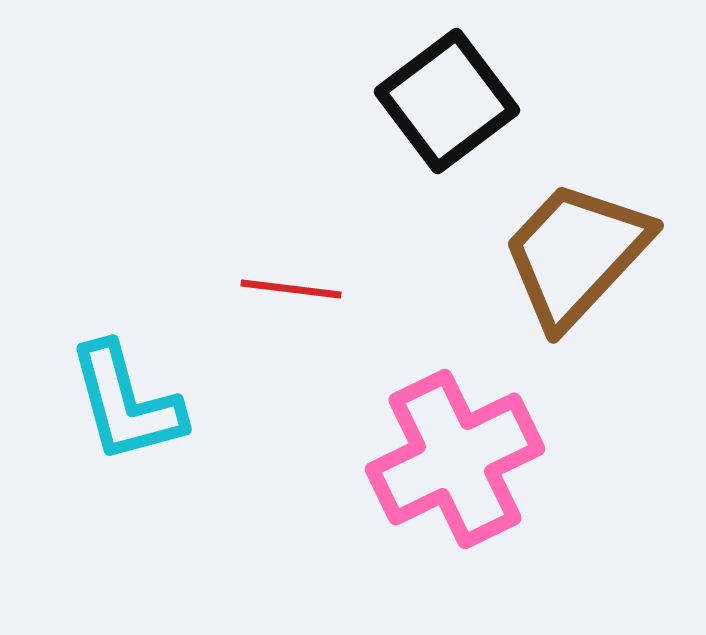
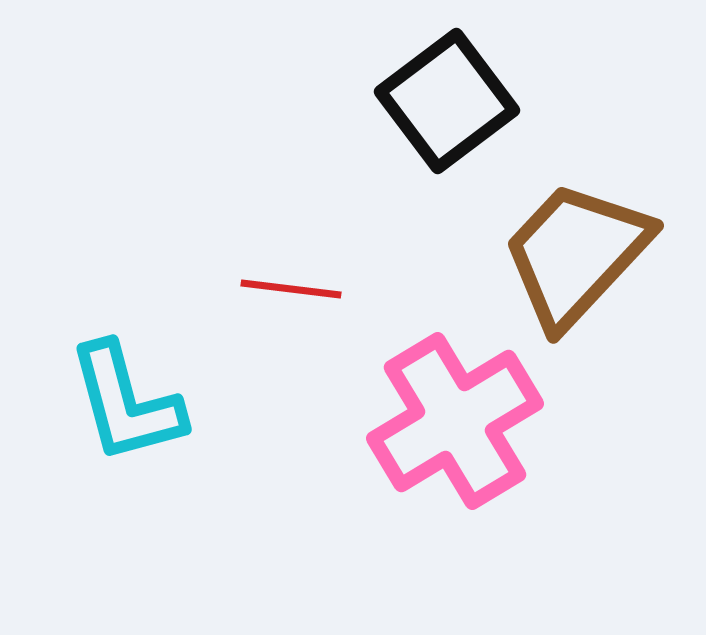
pink cross: moved 38 px up; rotated 5 degrees counterclockwise
